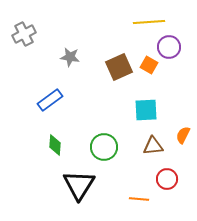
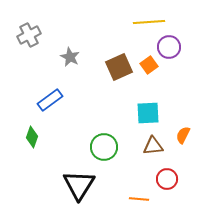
gray cross: moved 5 px right, 1 px down
gray star: rotated 18 degrees clockwise
orange square: rotated 24 degrees clockwise
cyan square: moved 2 px right, 3 px down
green diamond: moved 23 px left, 8 px up; rotated 15 degrees clockwise
